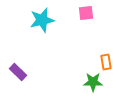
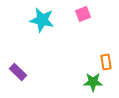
pink square: moved 3 px left, 1 px down; rotated 14 degrees counterclockwise
cyan star: rotated 25 degrees clockwise
